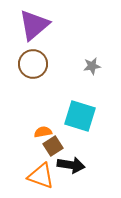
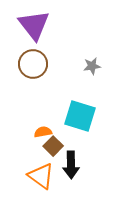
purple triangle: rotated 28 degrees counterclockwise
brown square: rotated 12 degrees counterclockwise
black arrow: rotated 80 degrees clockwise
orange triangle: rotated 16 degrees clockwise
